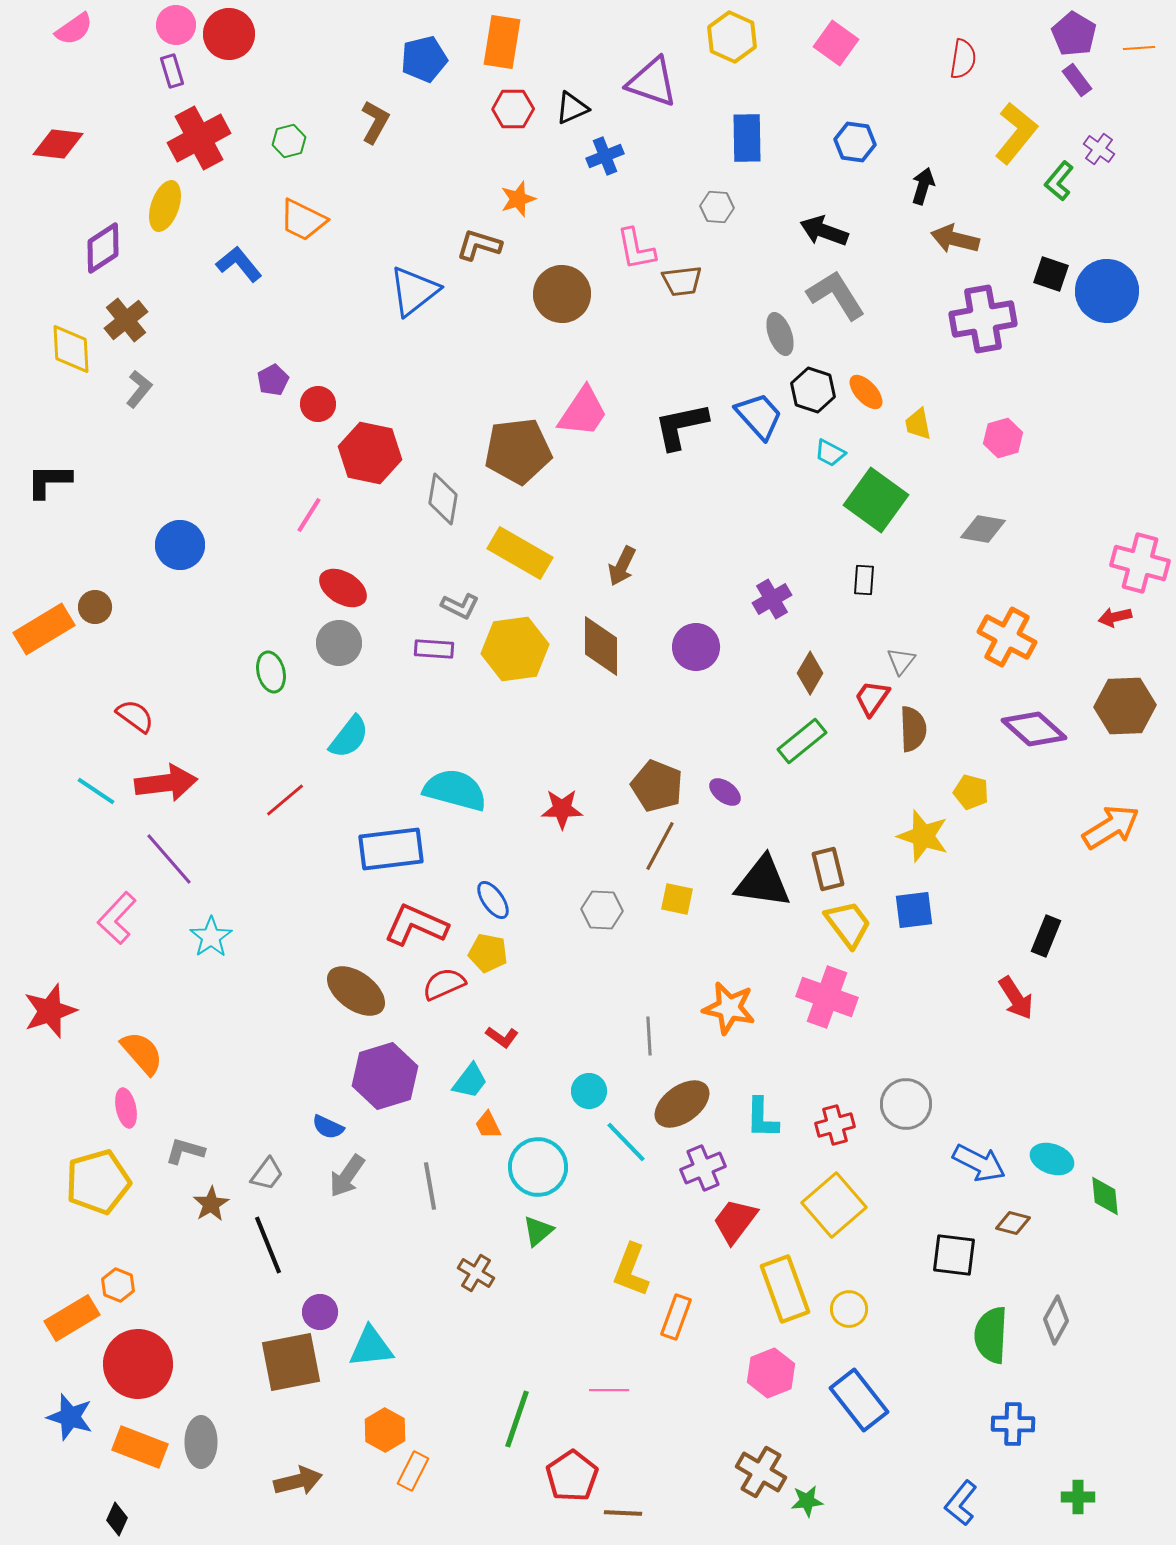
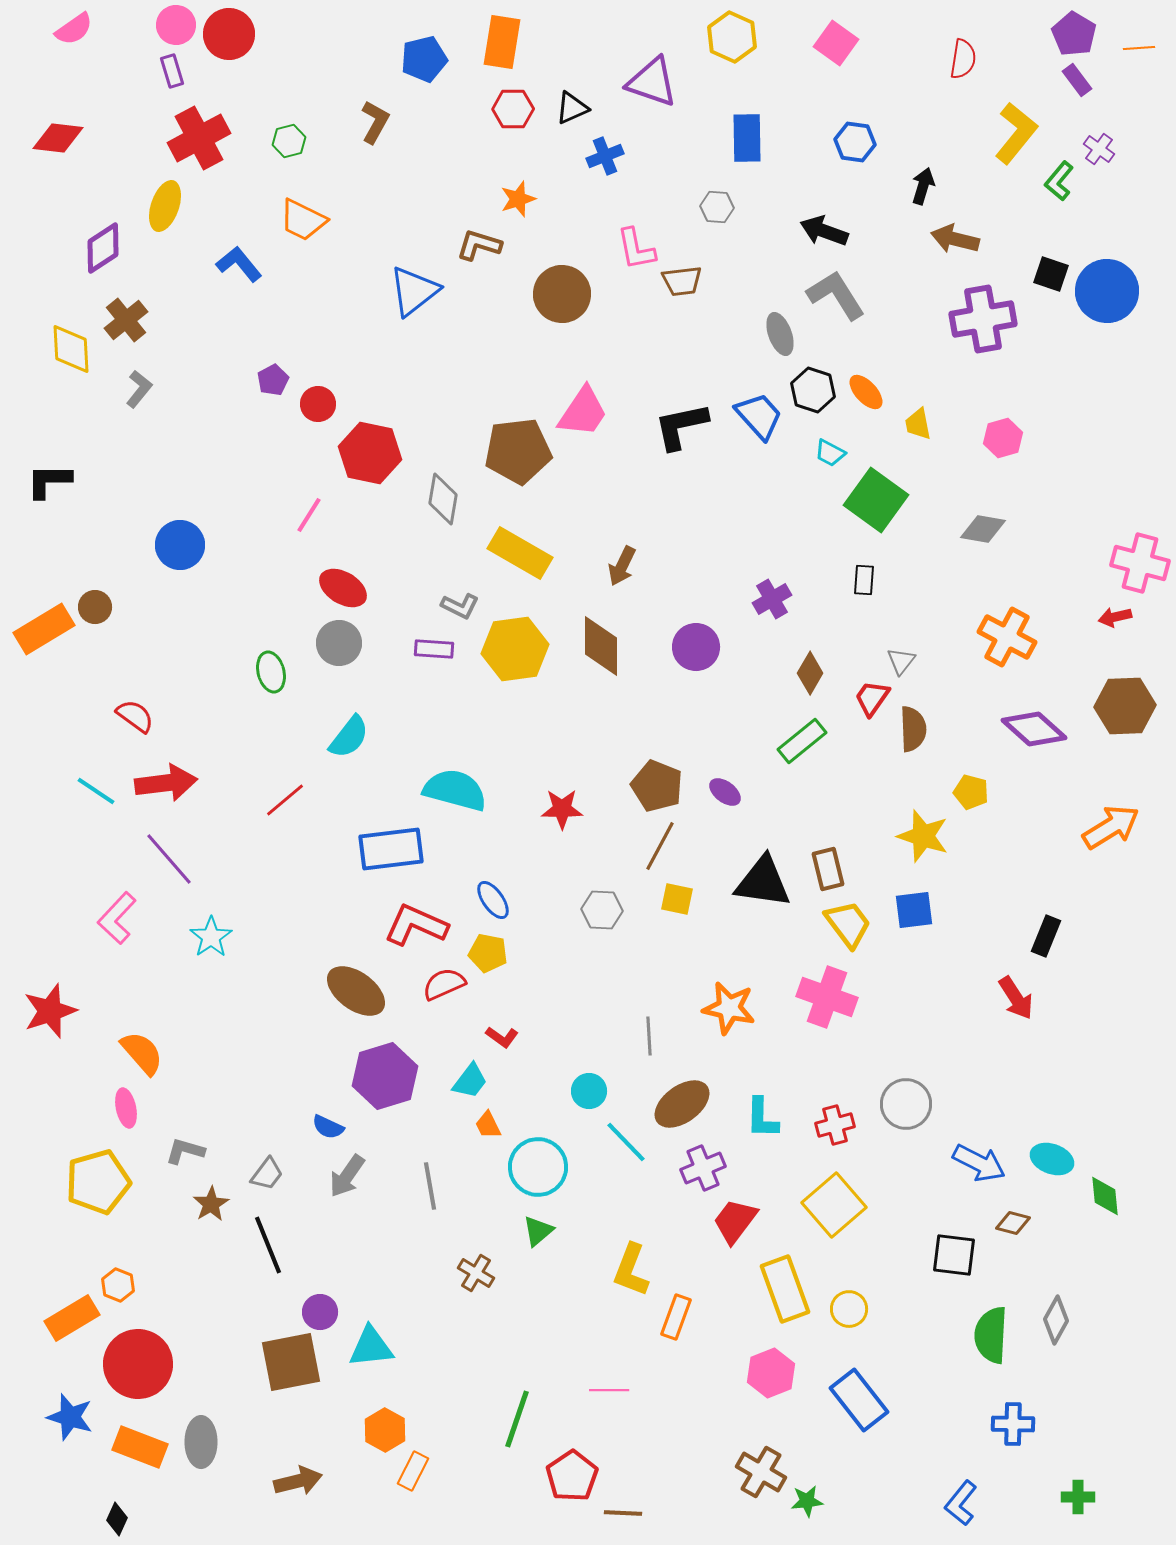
red diamond at (58, 144): moved 6 px up
